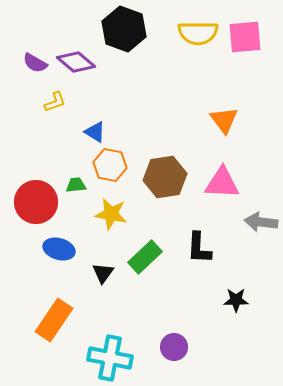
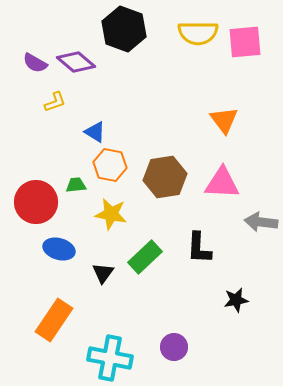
pink square: moved 5 px down
black star: rotated 10 degrees counterclockwise
